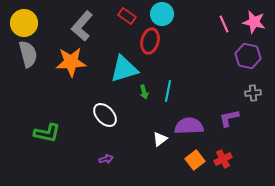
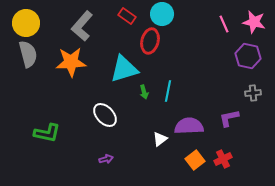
yellow circle: moved 2 px right
